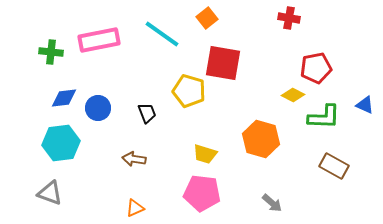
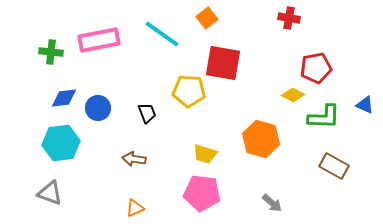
yellow pentagon: rotated 12 degrees counterclockwise
